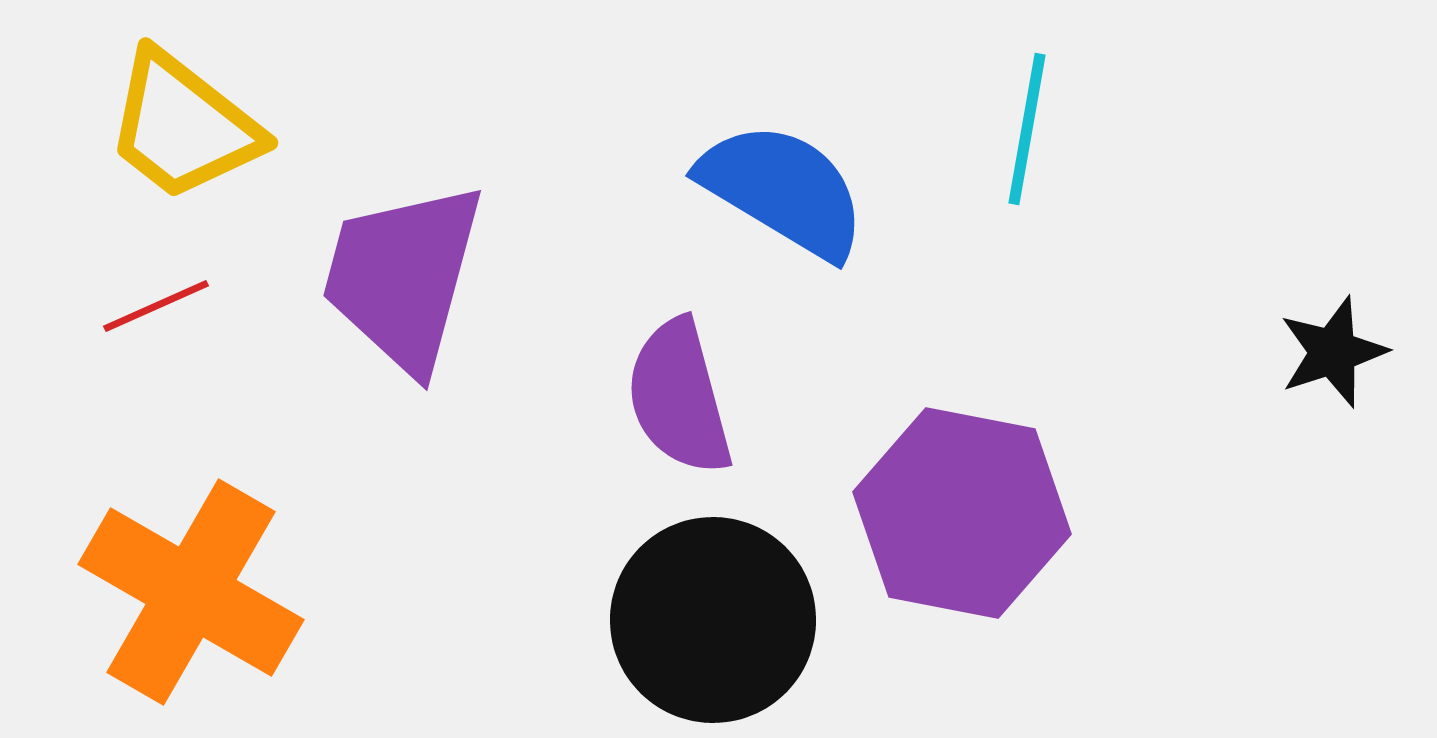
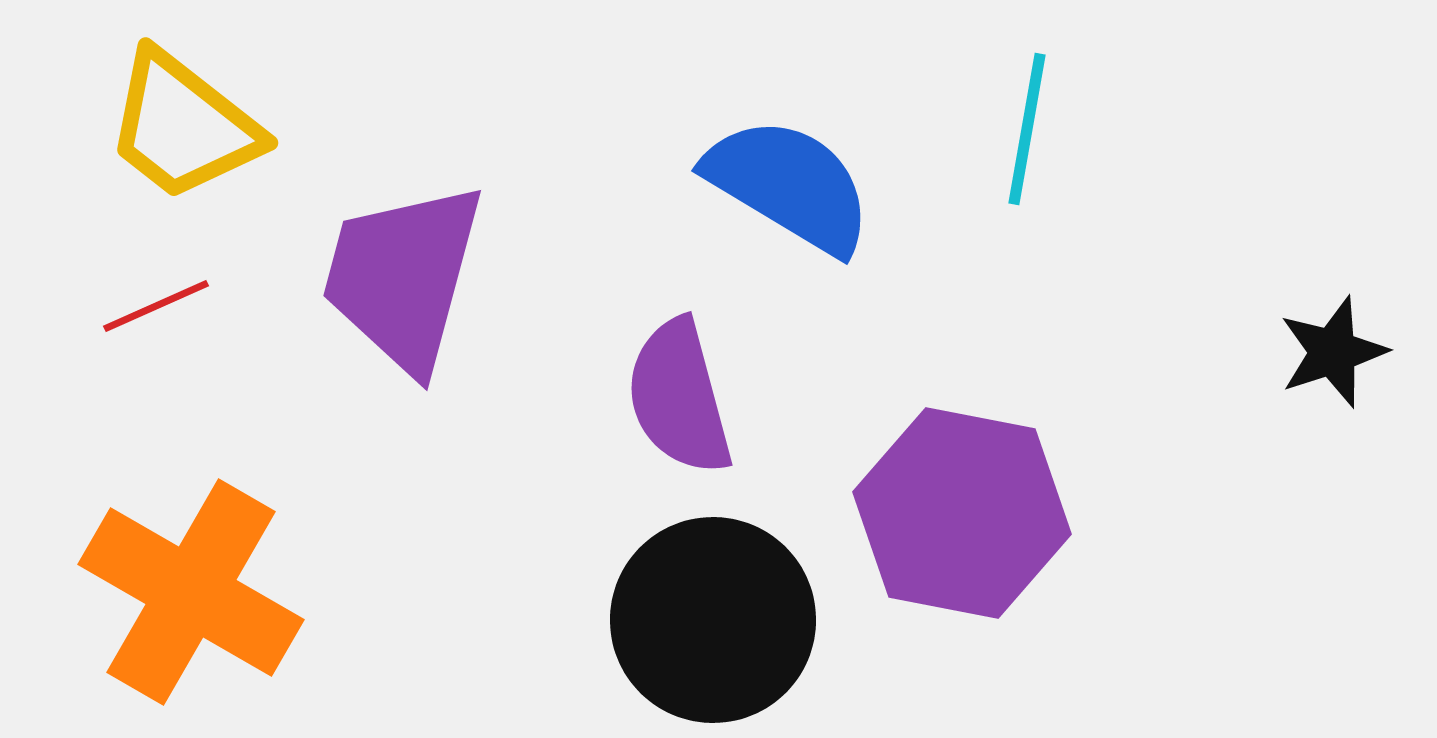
blue semicircle: moved 6 px right, 5 px up
